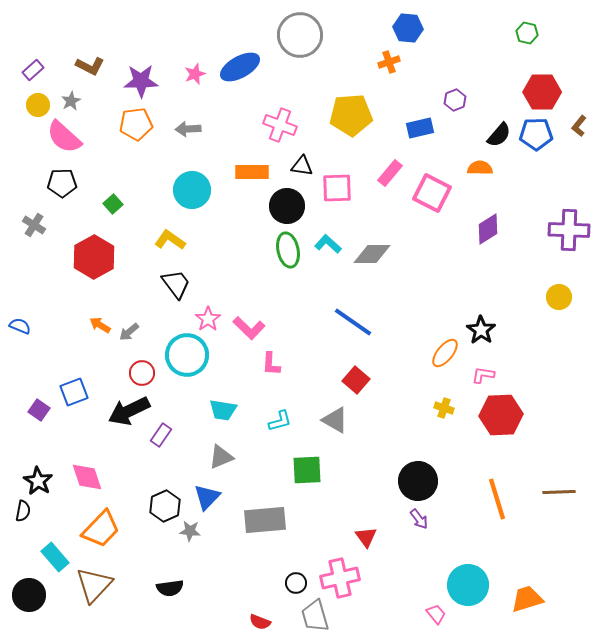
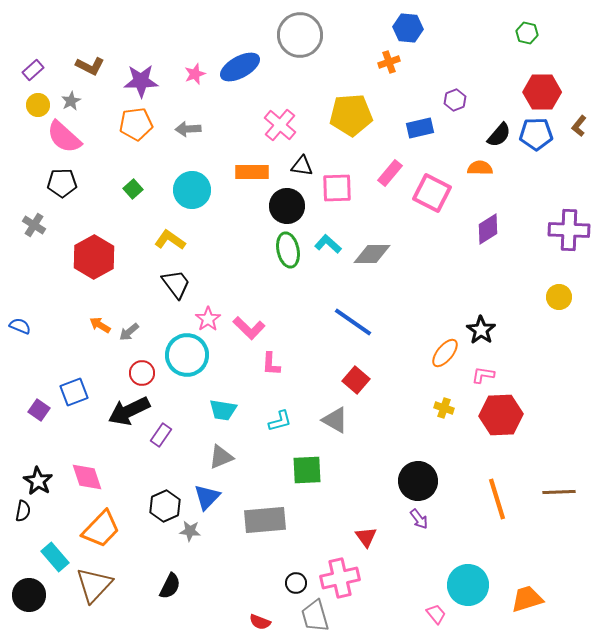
pink cross at (280, 125): rotated 20 degrees clockwise
green square at (113, 204): moved 20 px right, 15 px up
black semicircle at (170, 588): moved 2 px up; rotated 56 degrees counterclockwise
